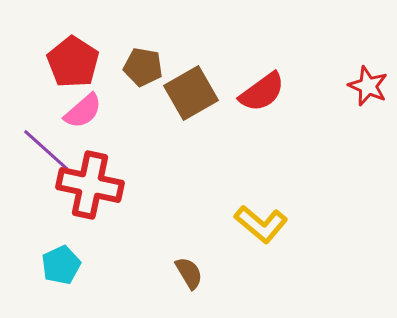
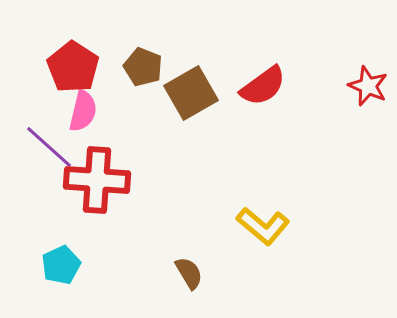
red pentagon: moved 5 px down
brown pentagon: rotated 12 degrees clockwise
red semicircle: moved 1 px right, 6 px up
pink semicircle: rotated 36 degrees counterclockwise
purple line: moved 3 px right, 3 px up
red cross: moved 7 px right, 5 px up; rotated 8 degrees counterclockwise
yellow L-shape: moved 2 px right, 2 px down
